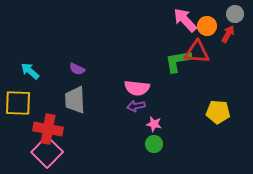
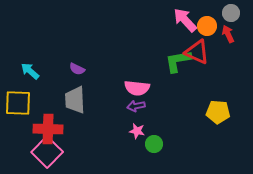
gray circle: moved 4 px left, 1 px up
red arrow: rotated 54 degrees counterclockwise
red triangle: rotated 20 degrees clockwise
pink star: moved 17 px left, 7 px down
red cross: rotated 8 degrees counterclockwise
